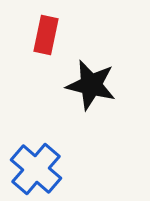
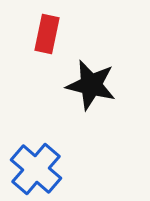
red rectangle: moved 1 px right, 1 px up
